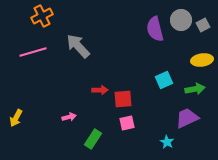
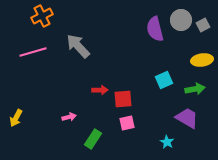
purple trapezoid: rotated 55 degrees clockwise
